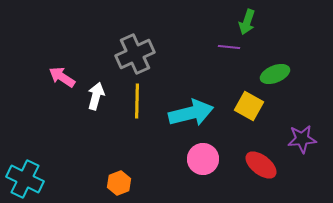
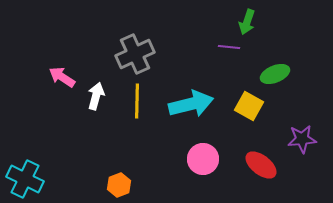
cyan arrow: moved 9 px up
orange hexagon: moved 2 px down
